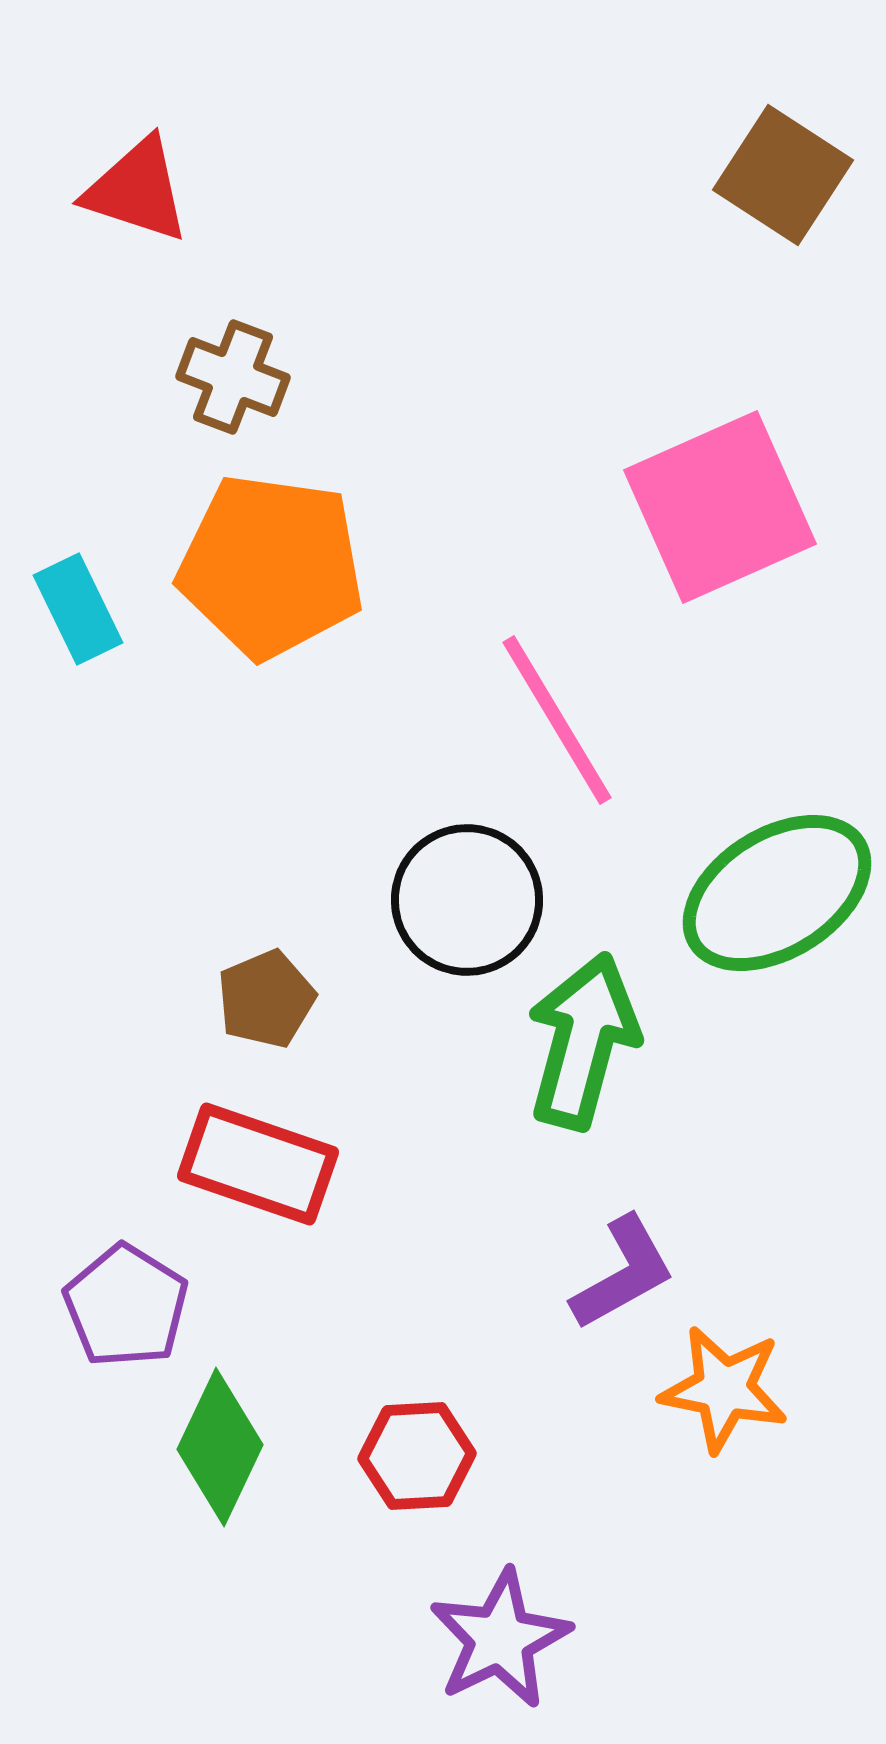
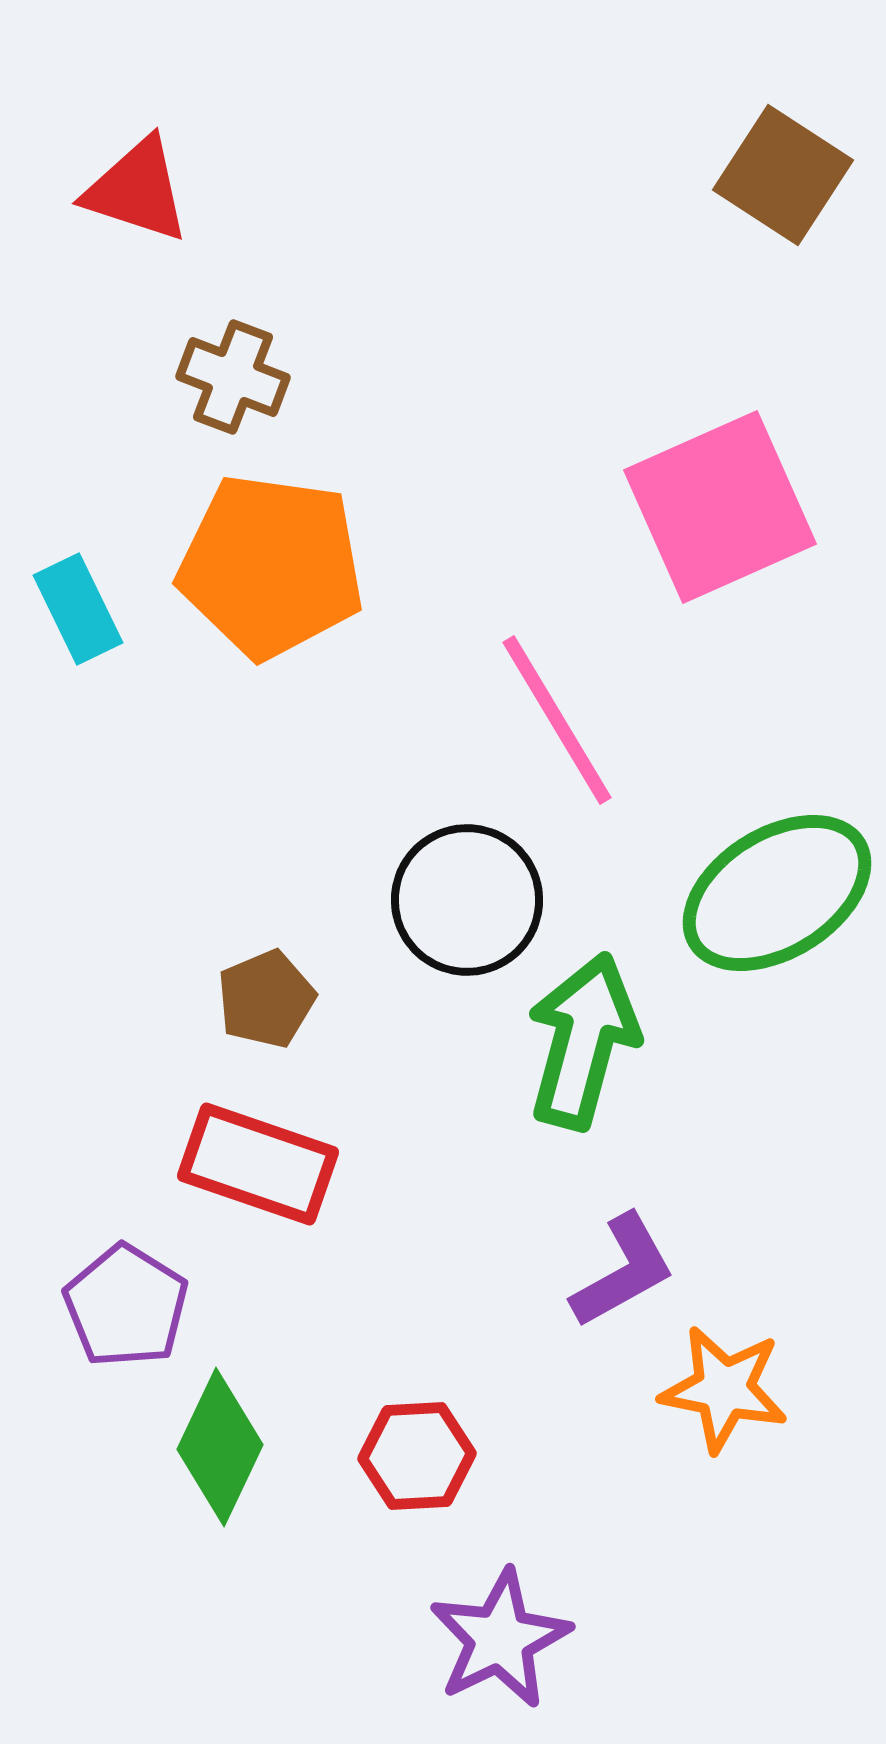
purple L-shape: moved 2 px up
